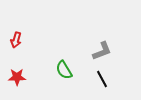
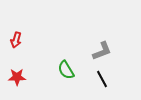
green semicircle: moved 2 px right
